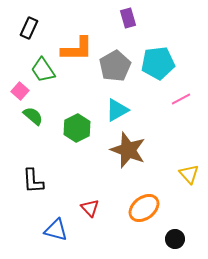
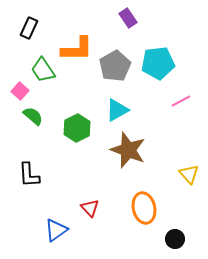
purple rectangle: rotated 18 degrees counterclockwise
pink line: moved 2 px down
black L-shape: moved 4 px left, 6 px up
orange ellipse: rotated 64 degrees counterclockwise
blue triangle: rotated 50 degrees counterclockwise
